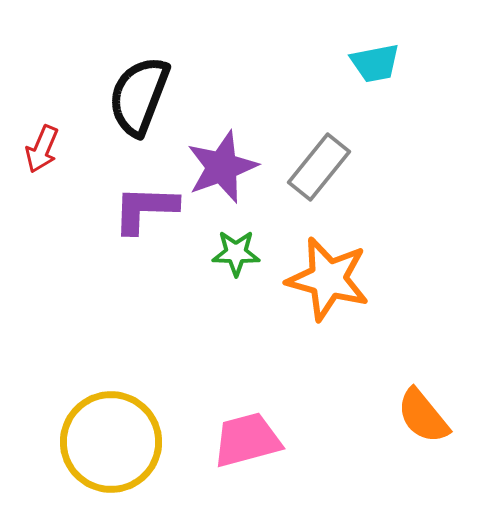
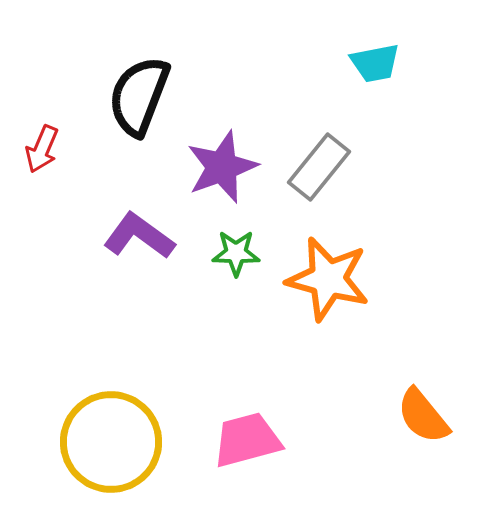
purple L-shape: moved 6 px left, 27 px down; rotated 34 degrees clockwise
